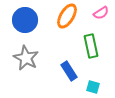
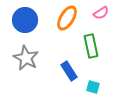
orange ellipse: moved 2 px down
